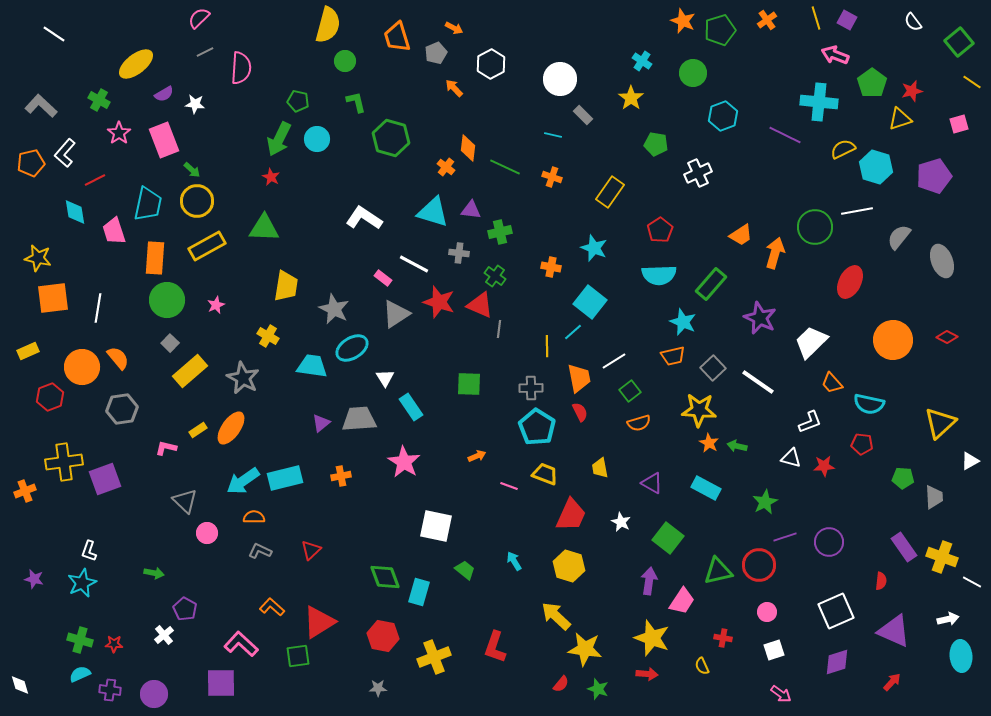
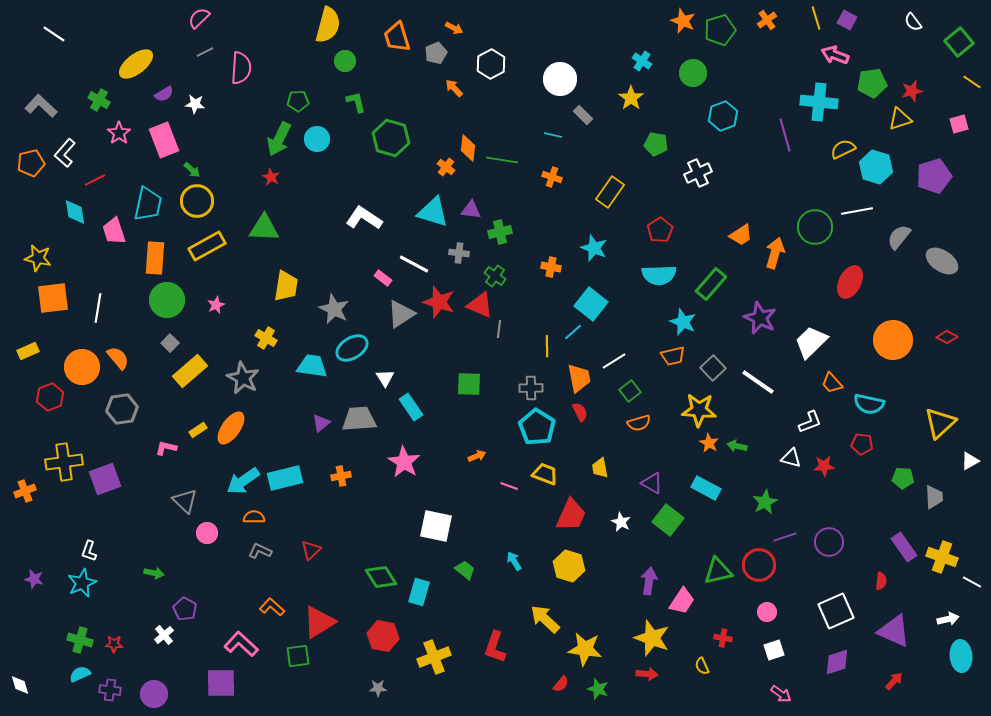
green pentagon at (872, 83): rotated 28 degrees clockwise
green pentagon at (298, 101): rotated 15 degrees counterclockwise
purple line at (785, 135): rotated 48 degrees clockwise
green line at (505, 167): moved 3 px left, 7 px up; rotated 16 degrees counterclockwise
gray ellipse at (942, 261): rotated 36 degrees counterclockwise
cyan square at (590, 302): moved 1 px right, 2 px down
gray triangle at (396, 314): moved 5 px right
yellow cross at (268, 336): moved 2 px left, 2 px down
green square at (668, 538): moved 18 px up
green diamond at (385, 577): moved 4 px left; rotated 12 degrees counterclockwise
yellow arrow at (556, 616): moved 11 px left, 3 px down
red arrow at (892, 682): moved 2 px right, 1 px up
